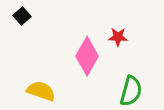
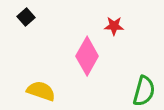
black square: moved 4 px right, 1 px down
red star: moved 4 px left, 11 px up
green semicircle: moved 13 px right
